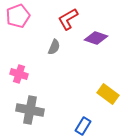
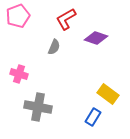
red L-shape: moved 2 px left
gray cross: moved 8 px right, 3 px up
blue rectangle: moved 10 px right, 9 px up
